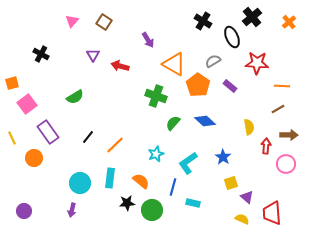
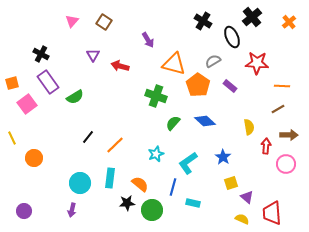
orange triangle at (174, 64): rotated 15 degrees counterclockwise
purple rectangle at (48, 132): moved 50 px up
orange semicircle at (141, 181): moved 1 px left, 3 px down
